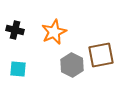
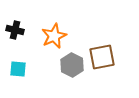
orange star: moved 4 px down
brown square: moved 1 px right, 2 px down
